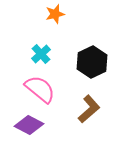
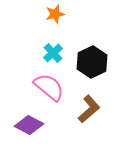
cyan cross: moved 12 px right, 1 px up
pink semicircle: moved 9 px right, 2 px up
